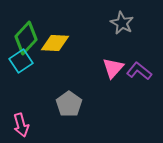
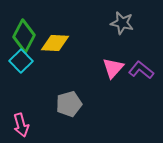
gray star: rotated 15 degrees counterclockwise
green diamond: moved 2 px left, 2 px up; rotated 16 degrees counterclockwise
cyan square: rotated 10 degrees counterclockwise
purple L-shape: moved 2 px right, 1 px up
gray pentagon: rotated 20 degrees clockwise
